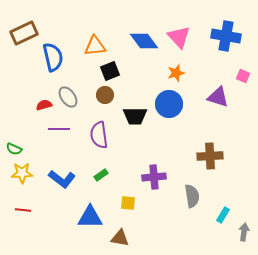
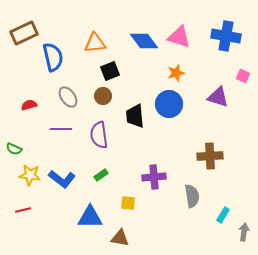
pink triangle: rotated 30 degrees counterclockwise
orange triangle: moved 3 px up
brown circle: moved 2 px left, 1 px down
red semicircle: moved 15 px left
black trapezoid: rotated 85 degrees clockwise
purple line: moved 2 px right
yellow star: moved 8 px right, 2 px down; rotated 10 degrees clockwise
red line: rotated 21 degrees counterclockwise
